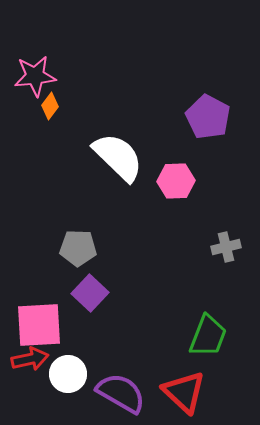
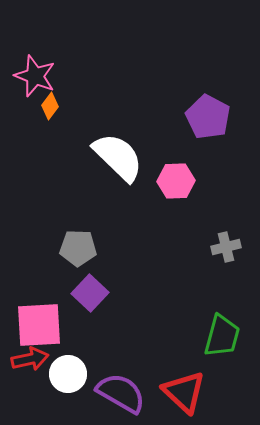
pink star: rotated 27 degrees clockwise
green trapezoid: moved 14 px right; rotated 6 degrees counterclockwise
